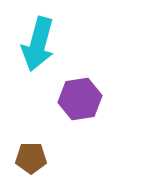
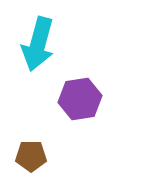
brown pentagon: moved 2 px up
